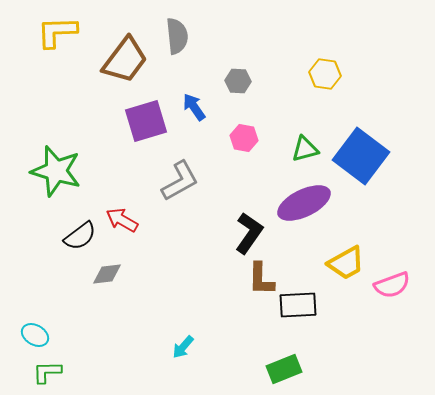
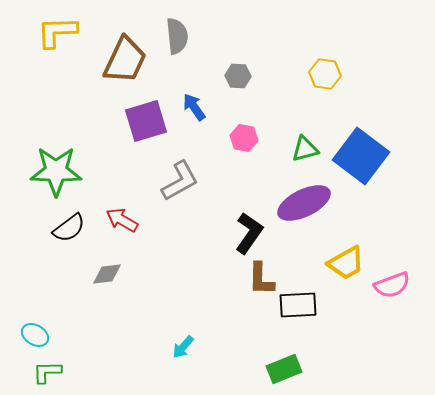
brown trapezoid: rotated 12 degrees counterclockwise
gray hexagon: moved 5 px up
green star: rotated 15 degrees counterclockwise
black semicircle: moved 11 px left, 8 px up
